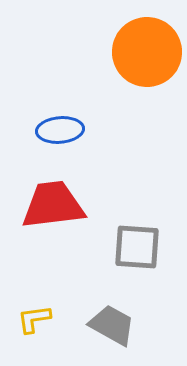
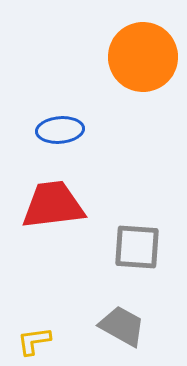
orange circle: moved 4 px left, 5 px down
yellow L-shape: moved 22 px down
gray trapezoid: moved 10 px right, 1 px down
